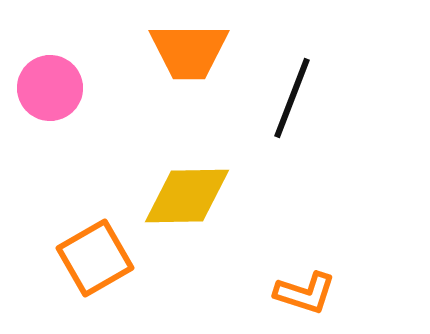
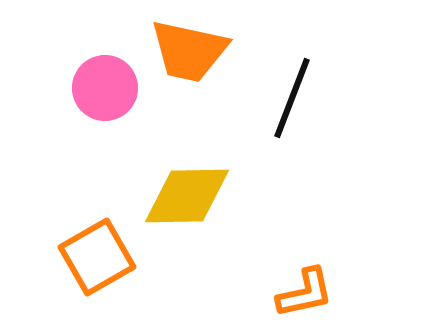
orange trapezoid: rotated 12 degrees clockwise
pink circle: moved 55 px right
orange square: moved 2 px right, 1 px up
orange L-shape: rotated 30 degrees counterclockwise
